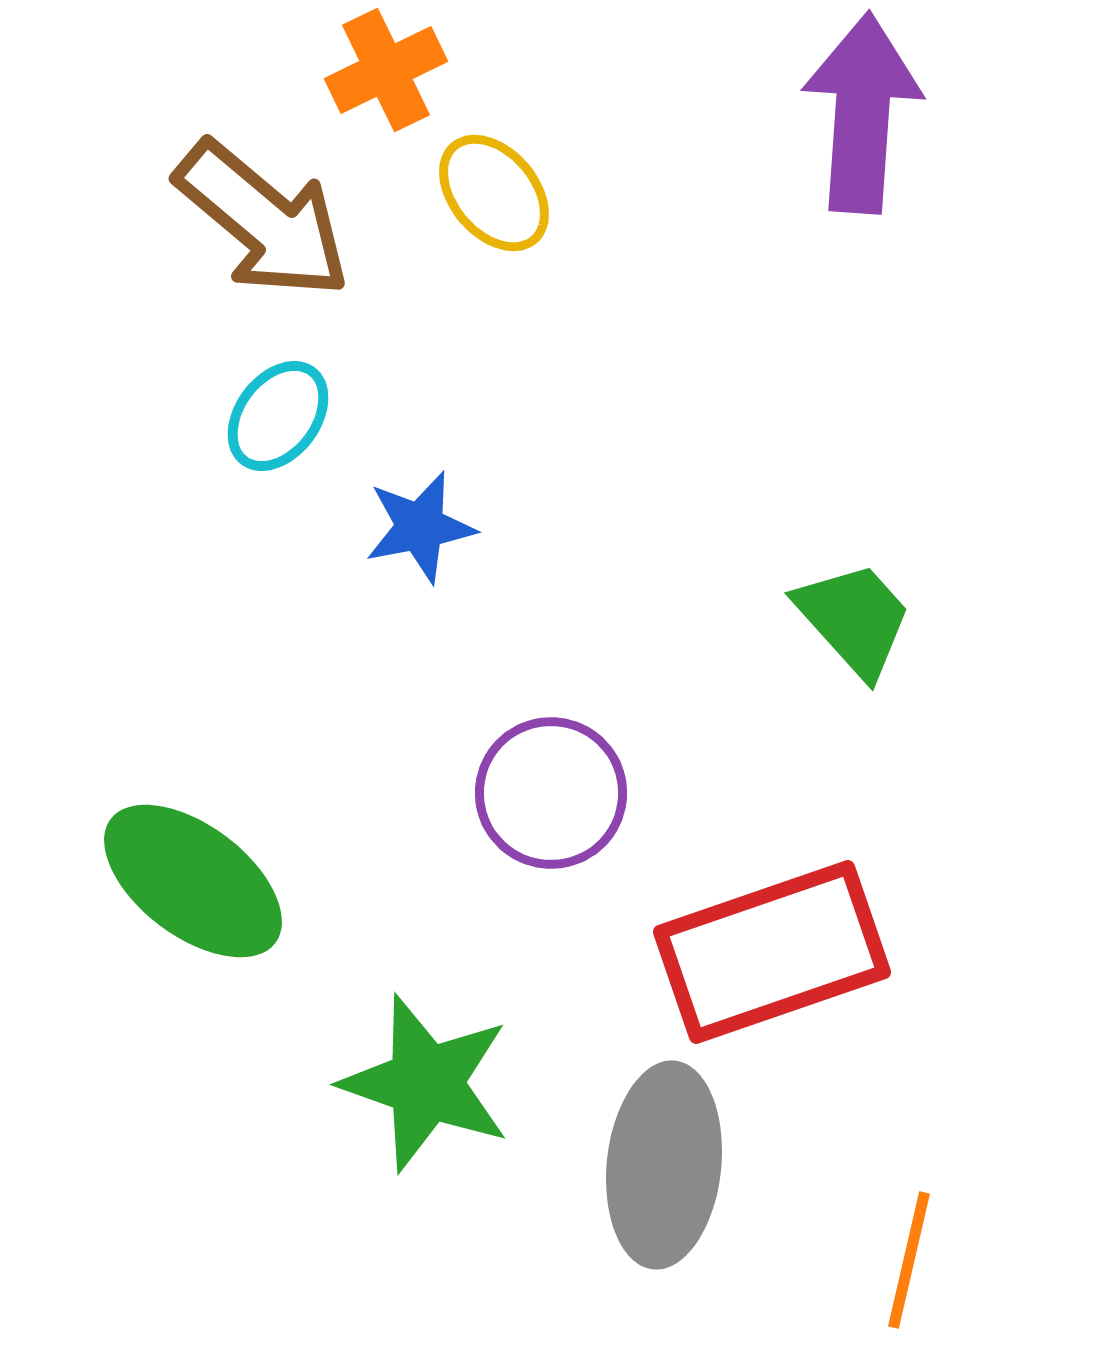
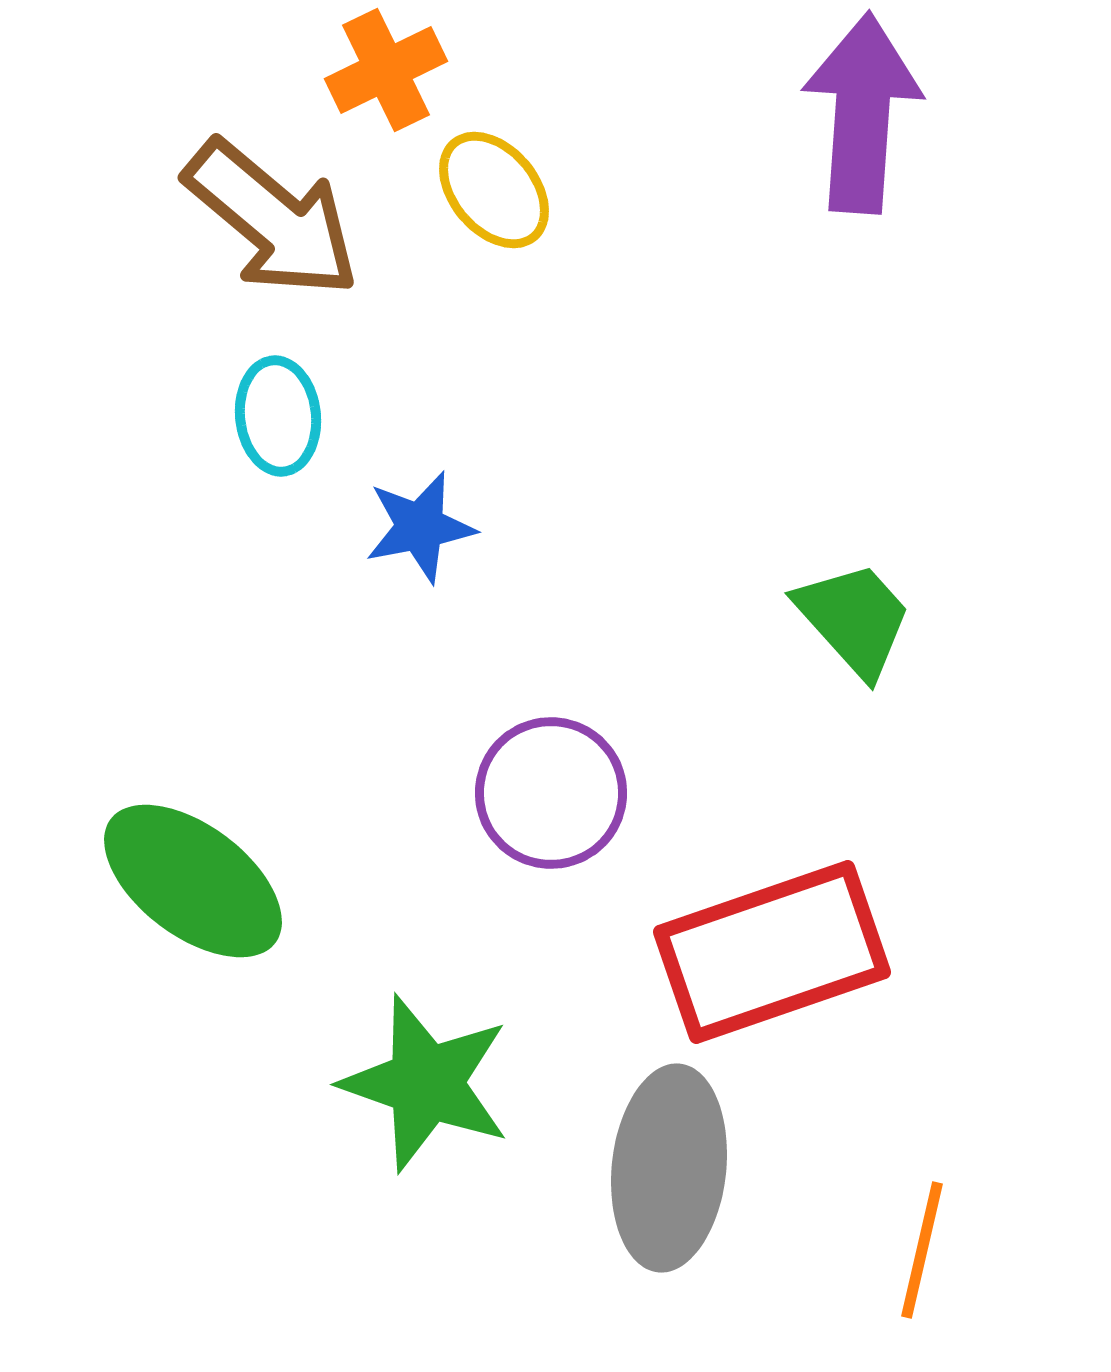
yellow ellipse: moved 3 px up
brown arrow: moved 9 px right, 1 px up
cyan ellipse: rotated 43 degrees counterclockwise
gray ellipse: moved 5 px right, 3 px down
orange line: moved 13 px right, 10 px up
